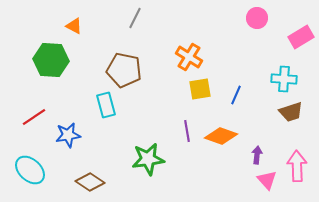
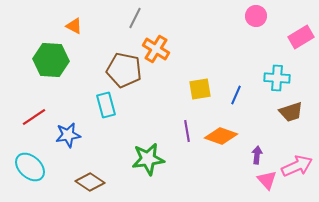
pink circle: moved 1 px left, 2 px up
orange cross: moved 33 px left, 8 px up
cyan cross: moved 7 px left, 1 px up
pink arrow: rotated 68 degrees clockwise
cyan ellipse: moved 3 px up
